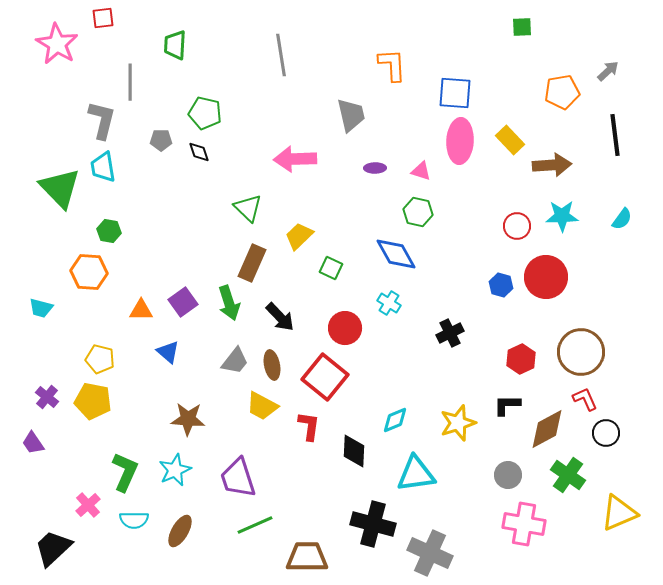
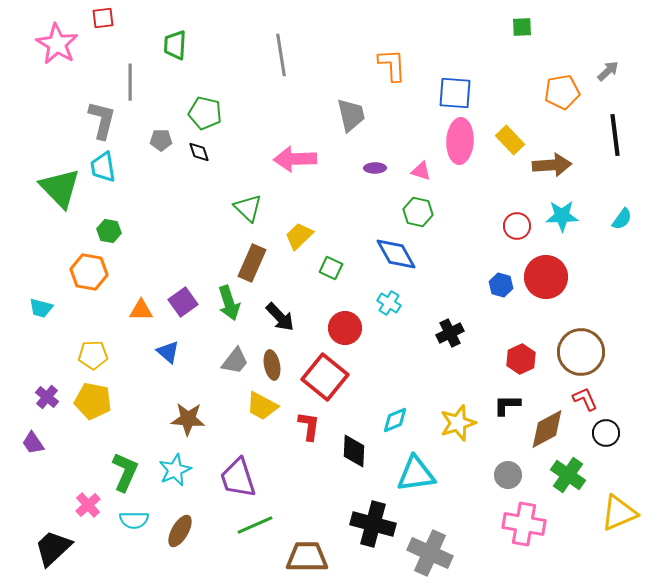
orange hexagon at (89, 272): rotated 6 degrees clockwise
yellow pentagon at (100, 359): moved 7 px left, 4 px up; rotated 16 degrees counterclockwise
